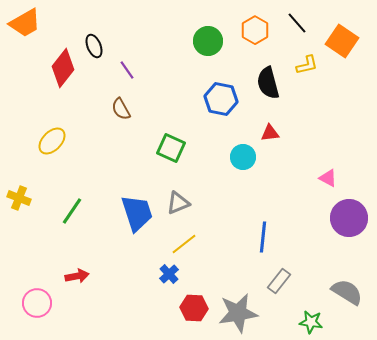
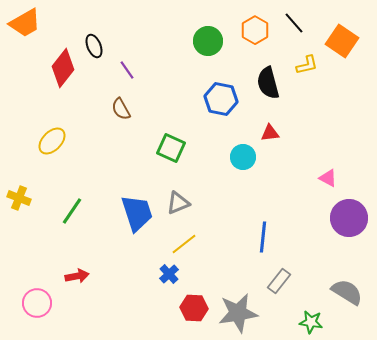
black line: moved 3 px left
